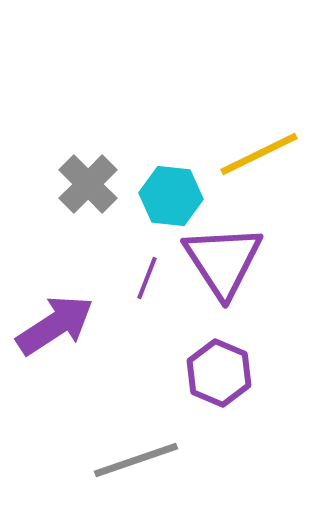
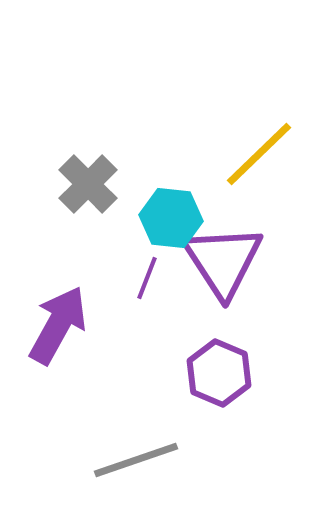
yellow line: rotated 18 degrees counterclockwise
cyan hexagon: moved 22 px down
purple arrow: moved 3 px right; rotated 28 degrees counterclockwise
